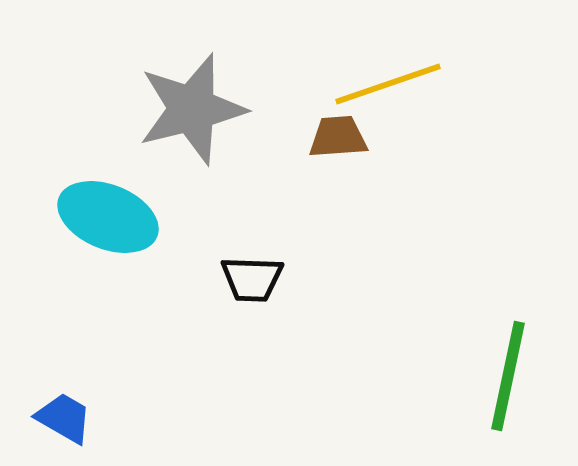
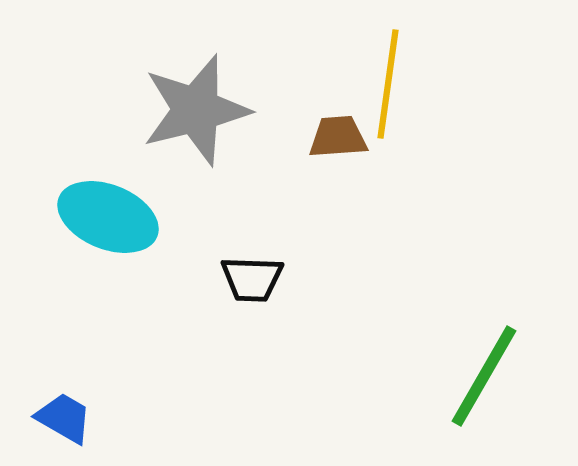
yellow line: rotated 63 degrees counterclockwise
gray star: moved 4 px right, 1 px down
green line: moved 24 px left; rotated 18 degrees clockwise
